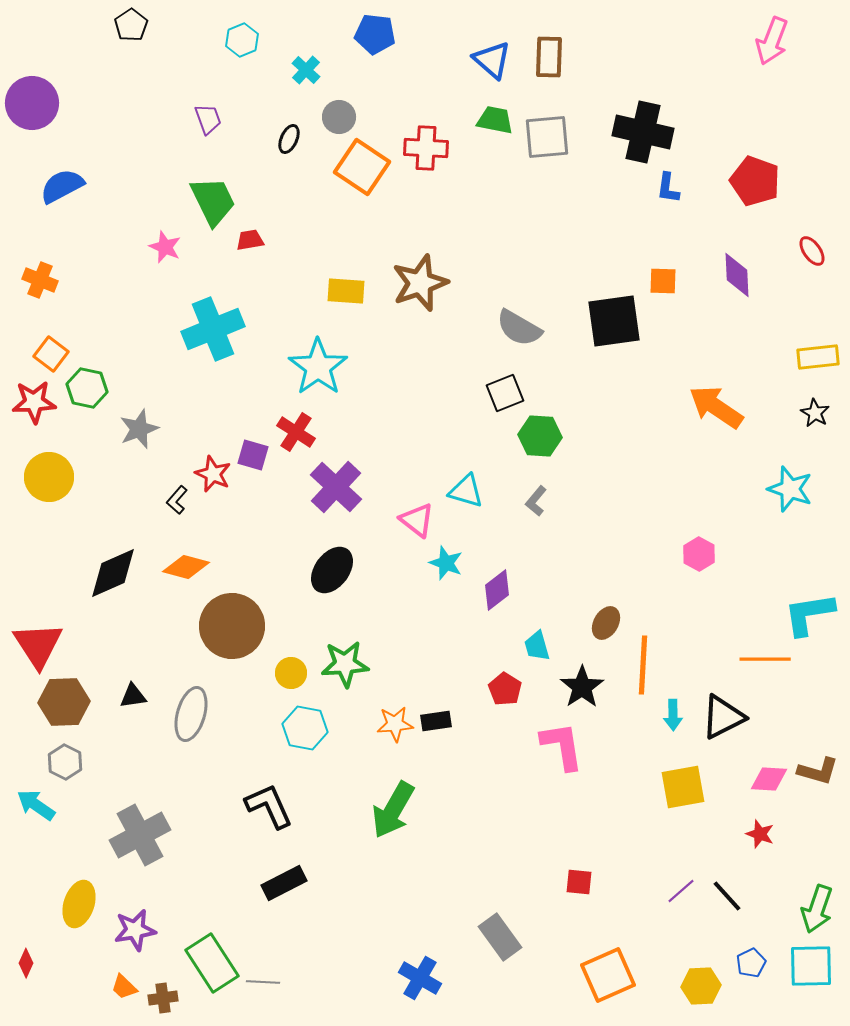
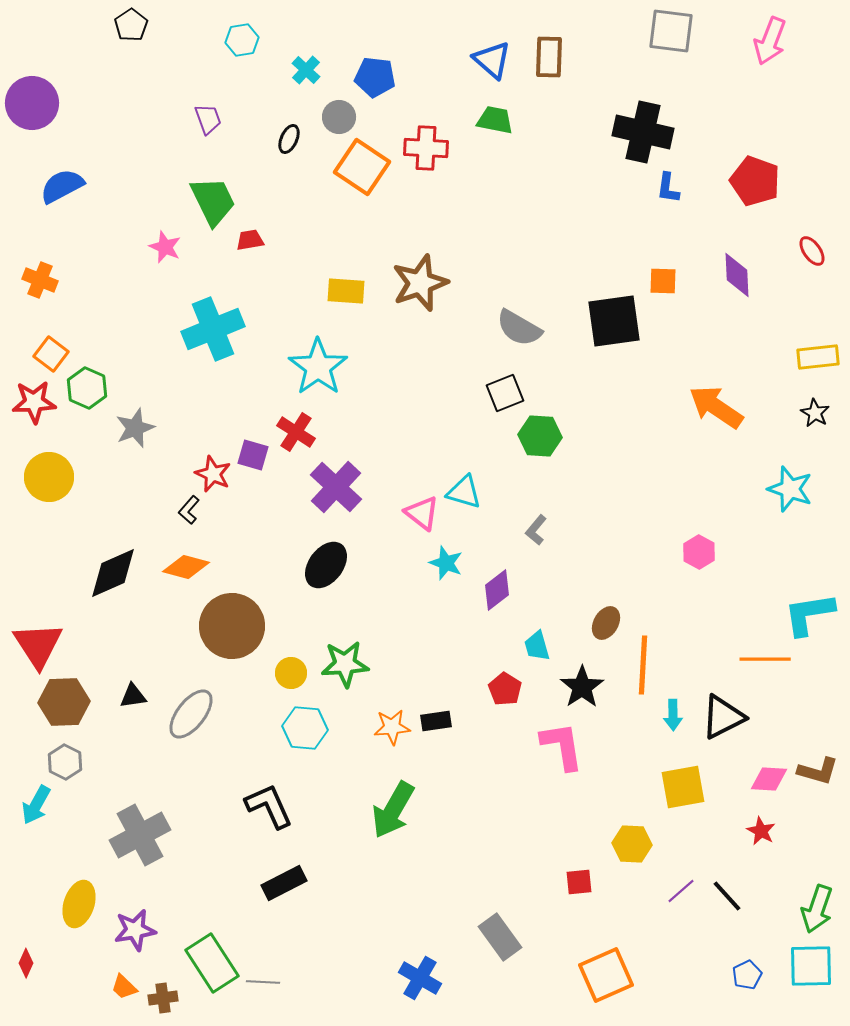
blue pentagon at (375, 34): moved 43 px down
cyan hexagon at (242, 40): rotated 12 degrees clockwise
pink arrow at (772, 41): moved 2 px left
gray square at (547, 137): moved 124 px right, 106 px up; rotated 12 degrees clockwise
green hexagon at (87, 388): rotated 12 degrees clockwise
gray star at (139, 429): moved 4 px left, 1 px up
cyan triangle at (466, 491): moved 2 px left, 1 px down
black L-shape at (177, 500): moved 12 px right, 10 px down
gray L-shape at (536, 501): moved 29 px down
pink triangle at (417, 520): moved 5 px right, 7 px up
pink hexagon at (699, 554): moved 2 px up
black ellipse at (332, 570): moved 6 px left, 5 px up
gray ellipse at (191, 714): rotated 22 degrees clockwise
orange star at (395, 724): moved 3 px left, 3 px down
cyan hexagon at (305, 728): rotated 6 degrees counterclockwise
cyan arrow at (36, 805): rotated 96 degrees counterclockwise
red star at (760, 834): moved 1 px right, 3 px up; rotated 8 degrees clockwise
red square at (579, 882): rotated 12 degrees counterclockwise
blue pentagon at (751, 963): moved 4 px left, 12 px down
orange square at (608, 975): moved 2 px left
yellow hexagon at (701, 986): moved 69 px left, 142 px up; rotated 6 degrees clockwise
